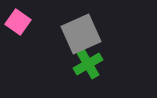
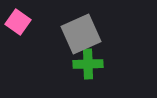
green cross: rotated 28 degrees clockwise
